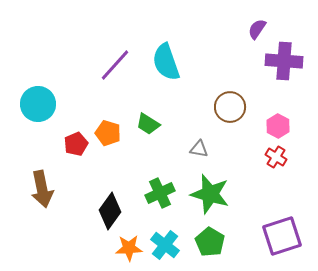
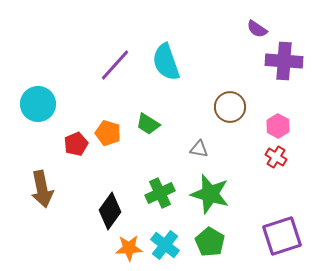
purple semicircle: rotated 90 degrees counterclockwise
